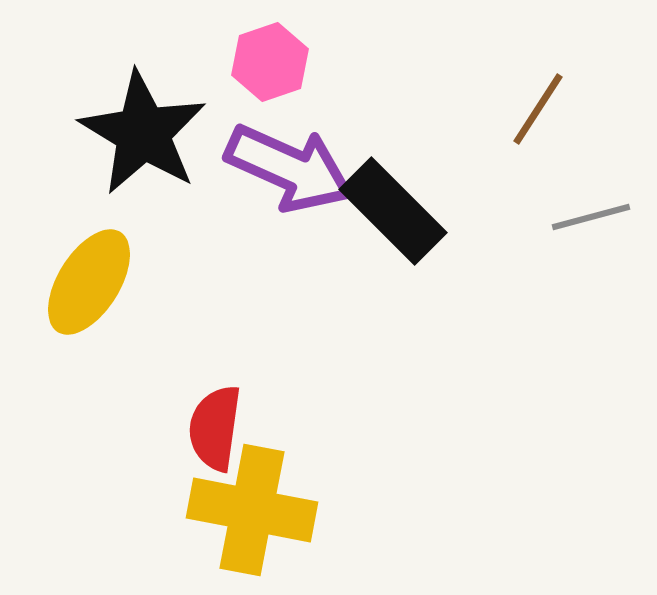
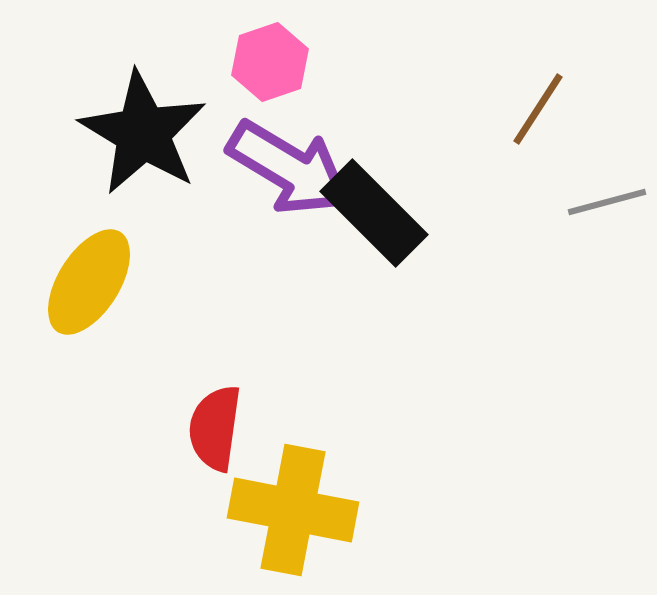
purple arrow: rotated 7 degrees clockwise
black rectangle: moved 19 px left, 2 px down
gray line: moved 16 px right, 15 px up
yellow cross: moved 41 px right
